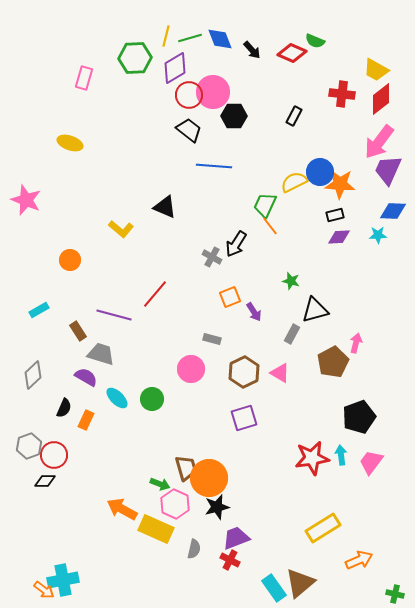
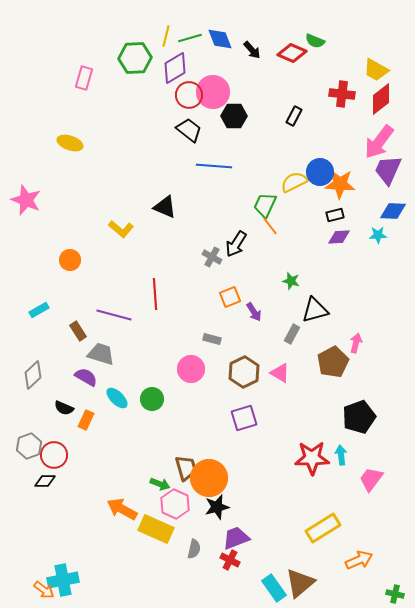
red line at (155, 294): rotated 44 degrees counterclockwise
black semicircle at (64, 408): rotated 90 degrees clockwise
red star at (312, 458): rotated 8 degrees clockwise
pink trapezoid at (371, 462): moved 17 px down
